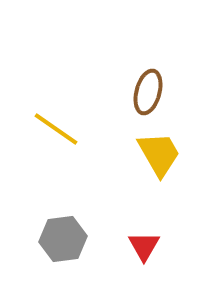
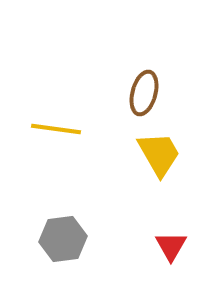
brown ellipse: moved 4 px left, 1 px down
yellow line: rotated 27 degrees counterclockwise
red triangle: moved 27 px right
